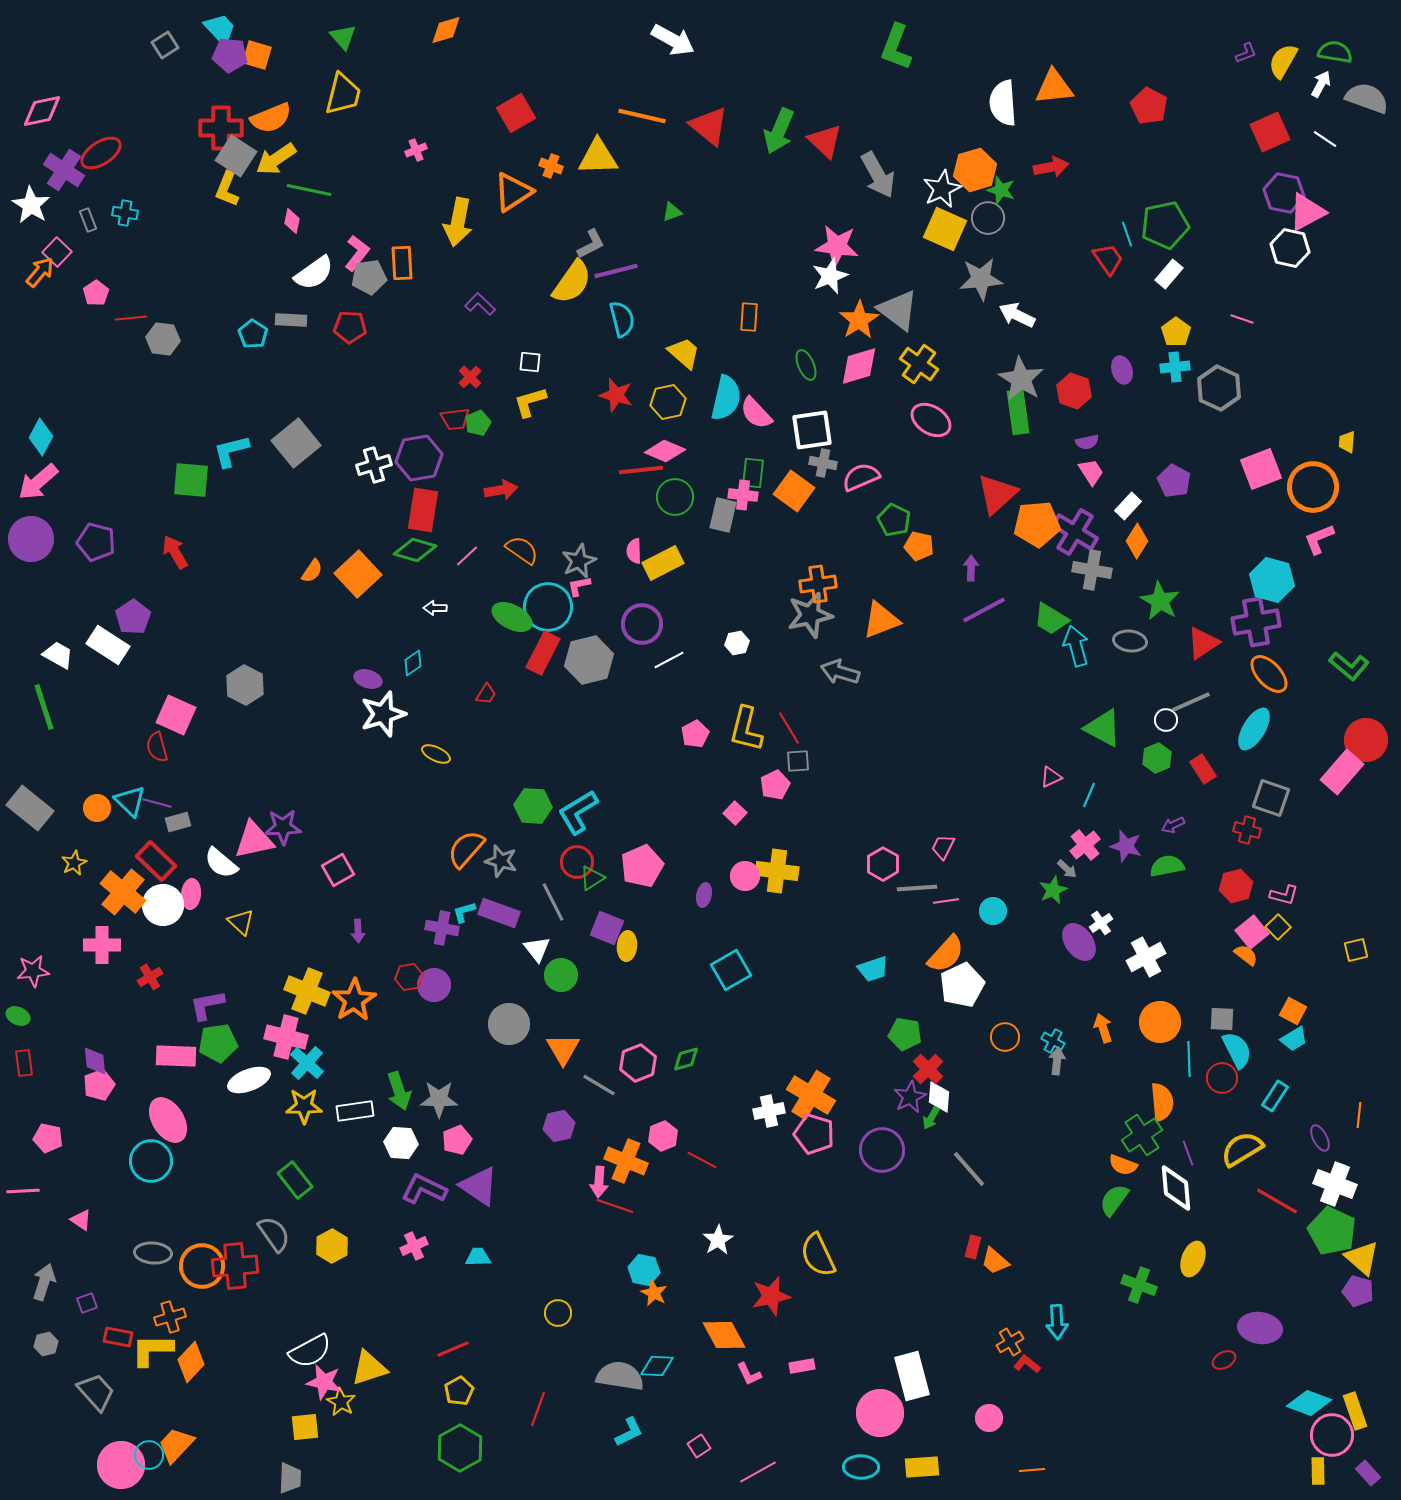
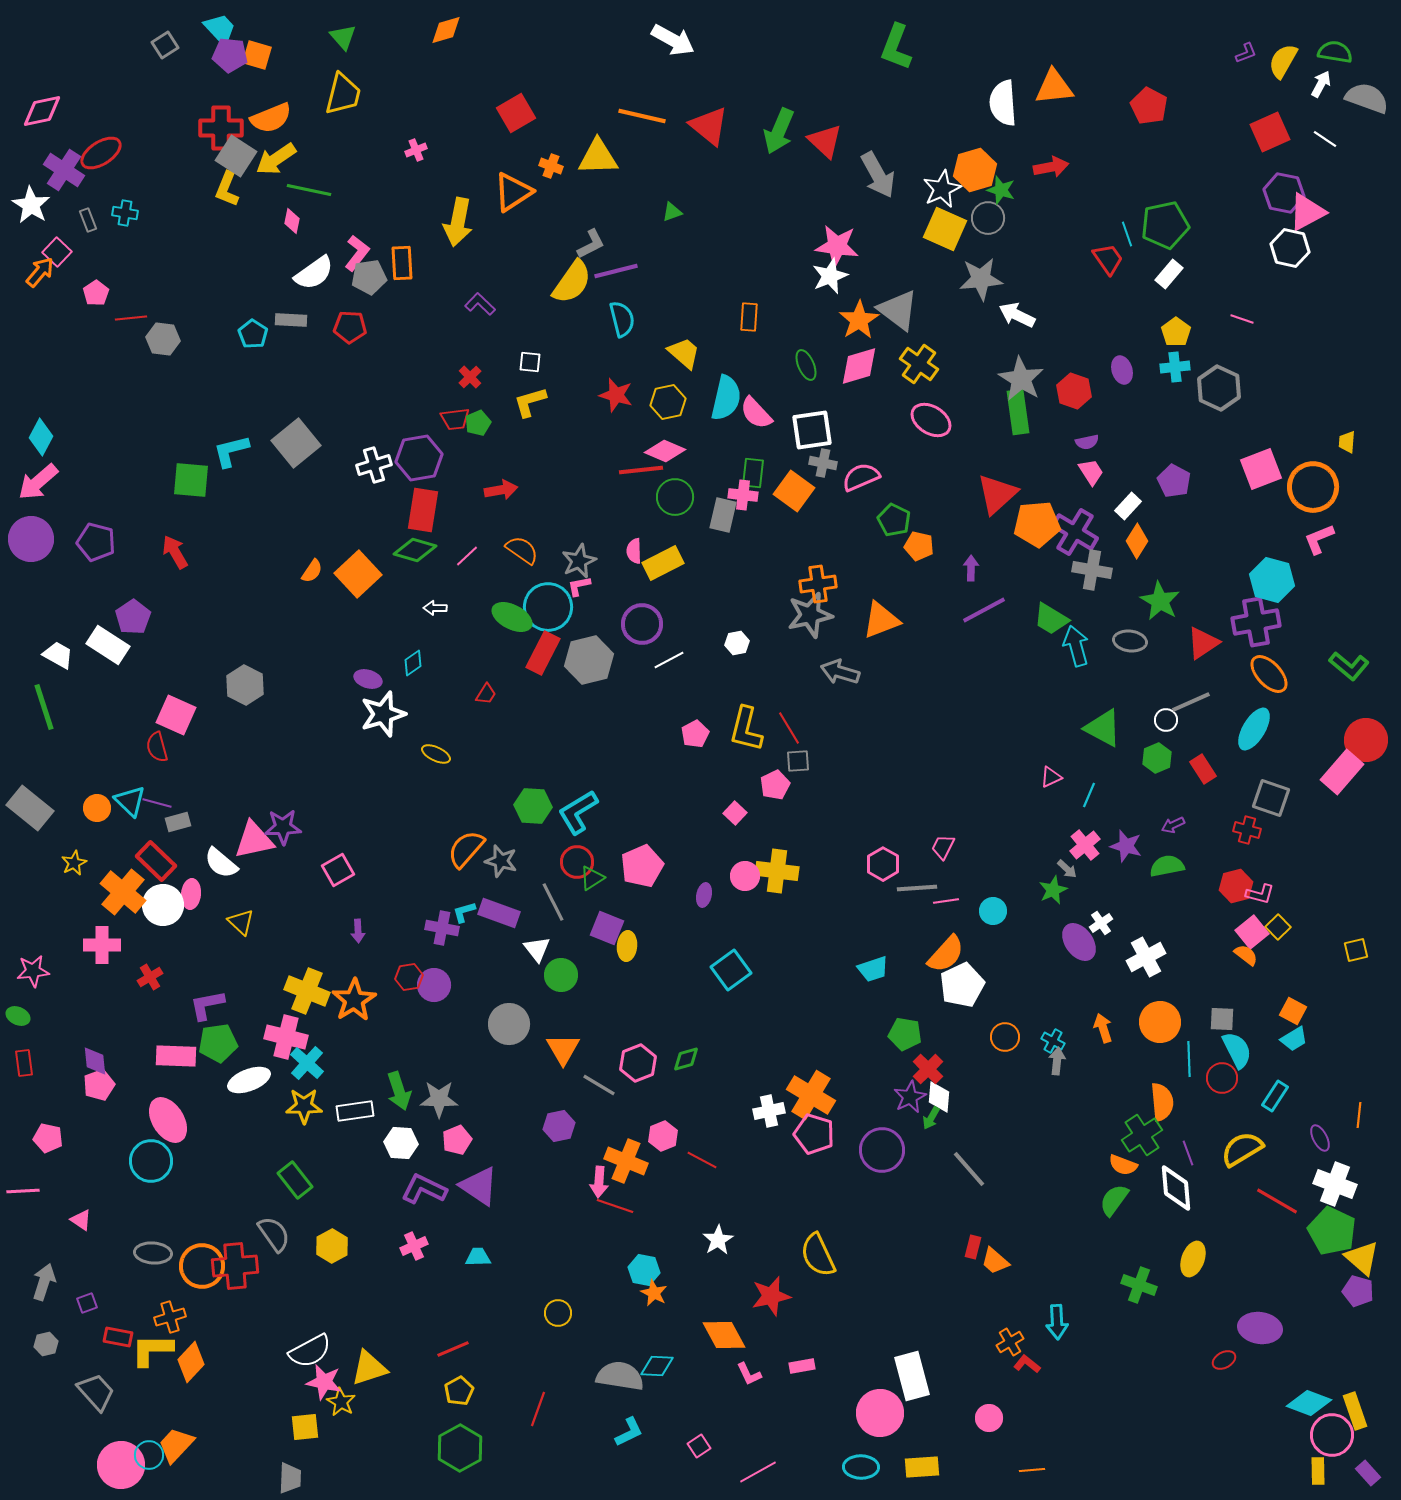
pink L-shape at (1284, 895): moved 24 px left, 1 px up
cyan square at (731, 970): rotated 6 degrees counterclockwise
